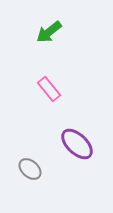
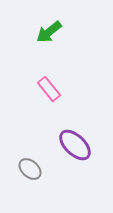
purple ellipse: moved 2 px left, 1 px down
